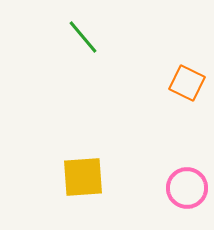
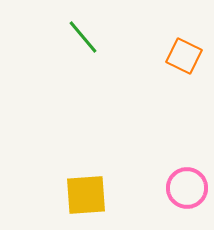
orange square: moved 3 px left, 27 px up
yellow square: moved 3 px right, 18 px down
